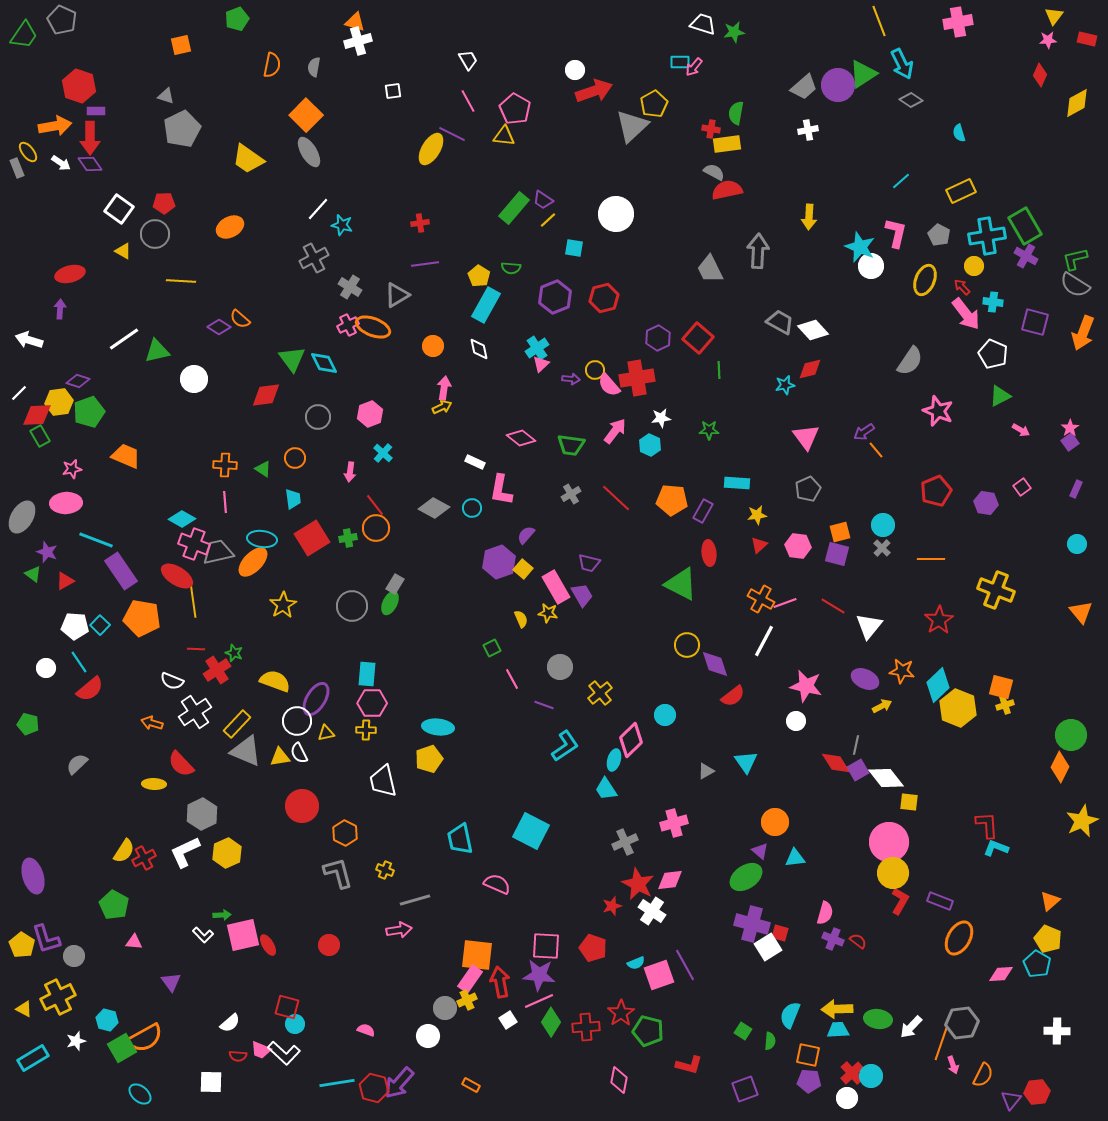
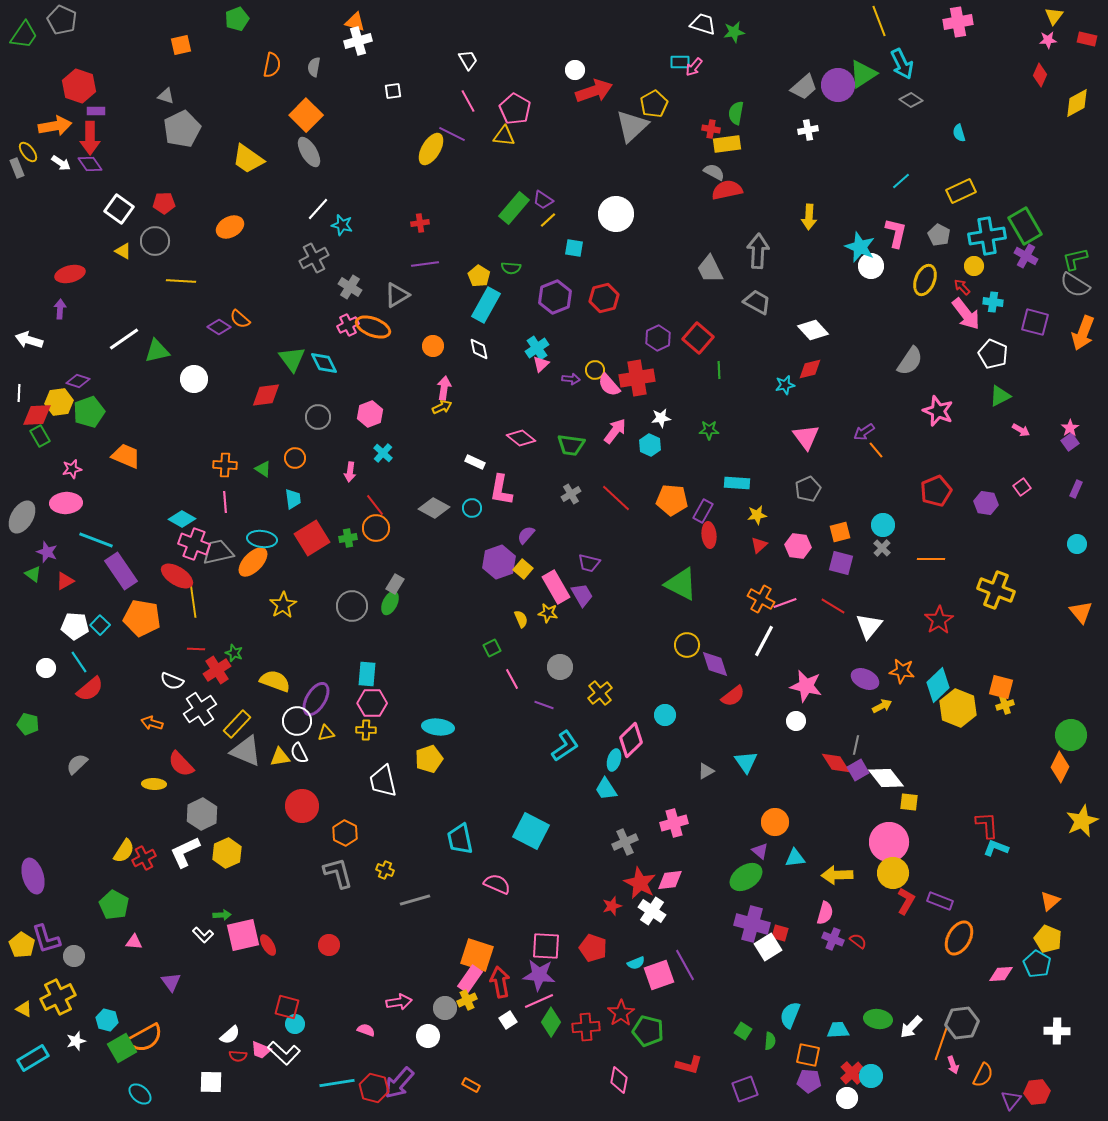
gray circle at (155, 234): moved 7 px down
gray trapezoid at (780, 322): moved 23 px left, 20 px up
white line at (19, 393): rotated 42 degrees counterclockwise
red ellipse at (709, 553): moved 18 px up
purple square at (837, 554): moved 4 px right, 9 px down
white cross at (195, 712): moved 5 px right, 3 px up
red star at (638, 884): moved 2 px right, 1 px up
red L-shape at (900, 901): moved 6 px right
pink arrow at (399, 930): moved 72 px down
orange square at (477, 955): rotated 12 degrees clockwise
yellow arrow at (837, 1009): moved 134 px up
white semicircle at (230, 1023): moved 12 px down
